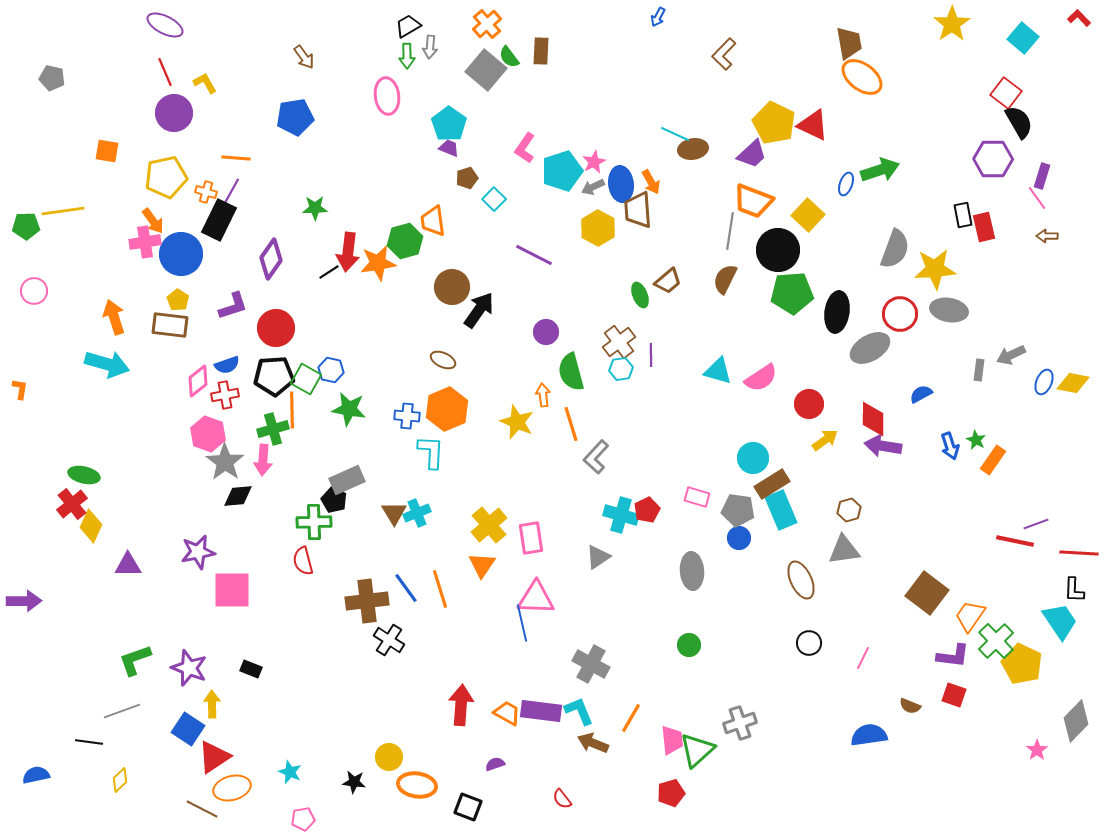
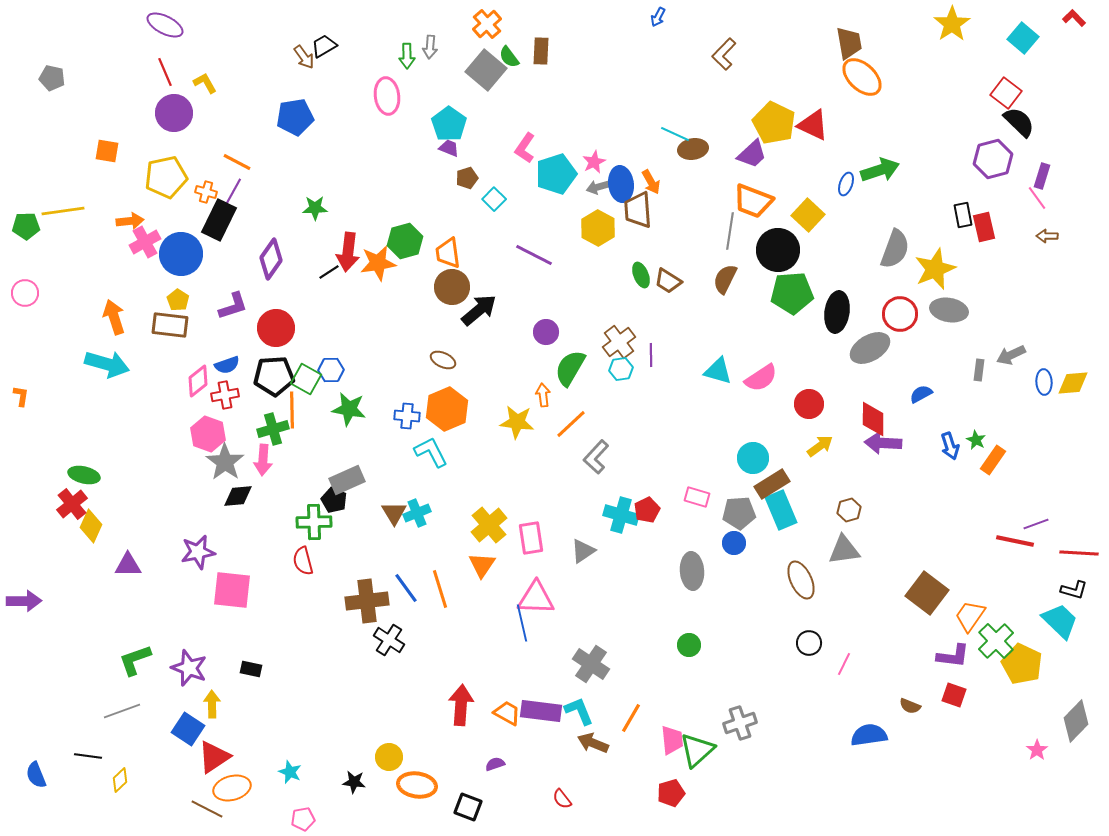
red L-shape at (1079, 18): moved 5 px left
black trapezoid at (408, 26): moved 84 px left, 20 px down
orange ellipse at (862, 77): rotated 6 degrees clockwise
black semicircle at (1019, 122): rotated 16 degrees counterclockwise
orange line at (236, 158): moved 1 px right, 4 px down; rotated 24 degrees clockwise
purple hexagon at (993, 159): rotated 15 degrees counterclockwise
cyan pentagon at (562, 171): moved 6 px left, 3 px down
gray arrow at (593, 187): moved 5 px right; rotated 10 degrees clockwise
purple line at (231, 192): moved 2 px right
orange arrow at (153, 221): moved 23 px left; rotated 60 degrees counterclockwise
orange trapezoid at (433, 221): moved 15 px right, 32 px down
pink cross at (145, 242): rotated 20 degrees counterclockwise
yellow star at (935, 269): rotated 18 degrees counterclockwise
brown trapezoid at (668, 281): rotated 72 degrees clockwise
pink circle at (34, 291): moved 9 px left, 2 px down
green ellipse at (640, 295): moved 1 px right, 20 px up
black arrow at (479, 310): rotated 15 degrees clockwise
blue hexagon at (331, 370): rotated 15 degrees counterclockwise
green semicircle at (571, 372): moved 1 px left, 4 px up; rotated 45 degrees clockwise
blue ellipse at (1044, 382): rotated 25 degrees counterclockwise
yellow diamond at (1073, 383): rotated 16 degrees counterclockwise
orange L-shape at (20, 389): moved 1 px right, 7 px down
yellow star at (517, 422): rotated 16 degrees counterclockwise
orange line at (571, 424): rotated 64 degrees clockwise
yellow arrow at (825, 440): moved 5 px left, 6 px down
purple arrow at (883, 446): moved 3 px up; rotated 6 degrees counterclockwise
cyan L-shape at (431, 452): rotated 30 degrees counterclockwise
gray pentagon at (738, 510): moved 1 px right, 3 px down; rotated 12 degrees counterclockwise
blue circle at (739, 538): moved 5 px left, 5 px down
gray triangle at (598, 557): moved 15 px left, 6 px up
pink square at (232, 590): rotated 6 degrees clockwise
black L-shape at (1074, 590): rotated 76 degrees counterclockwise
cyan trapezoid at (1060, 621): rotated 12 degrees counterclockwise
pink line at (863, 658): moved 19 px left, 6 px down
gray cross at (591, 664): rotated 6 degrees clockwise
black rectangle at (251, 669): rotated 10 degrees counterclockwise
black line at (89, 742): moved 1 px left, 14 px down
blue semicircle at (36, 775): rotated 100 degrees counterclockwise
brown line at (202, 809): moved 5 px right
